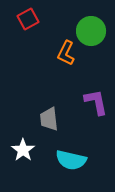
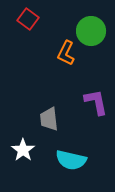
red square: rotated 25 degrees counterclockwise
